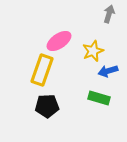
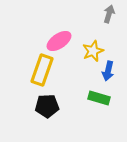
blue arrow: rotated 60 degrees counterclockwise
